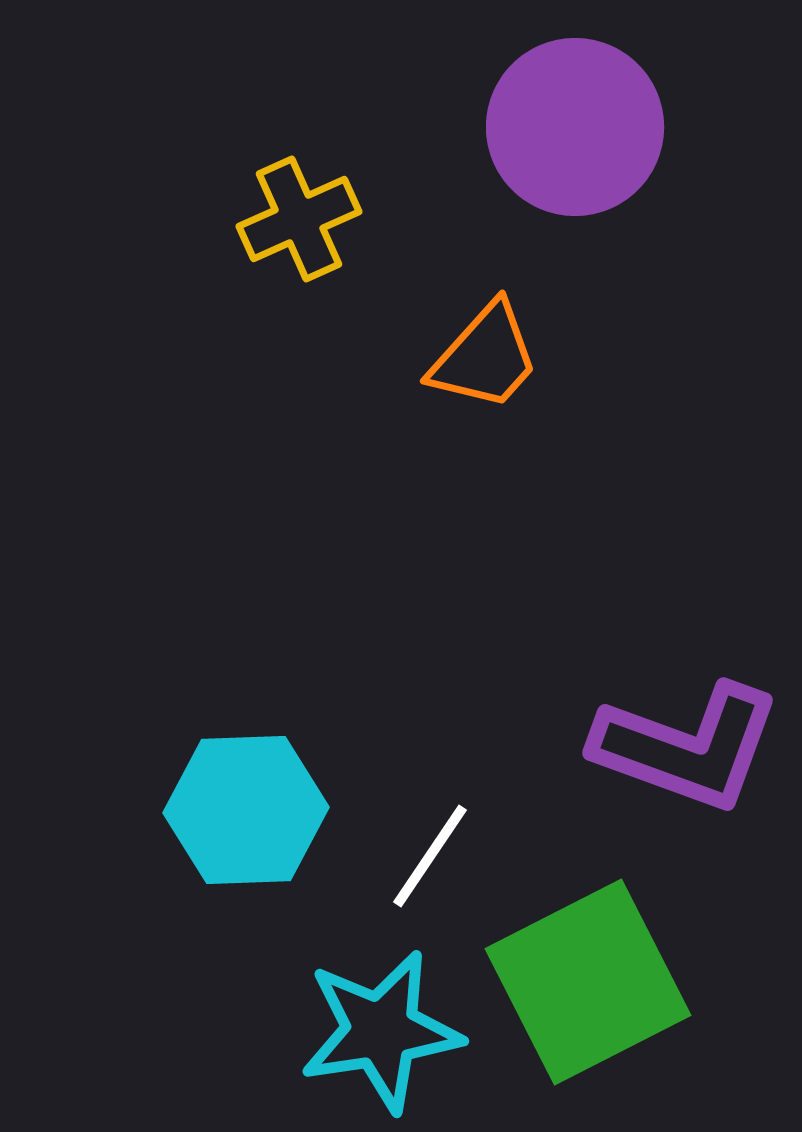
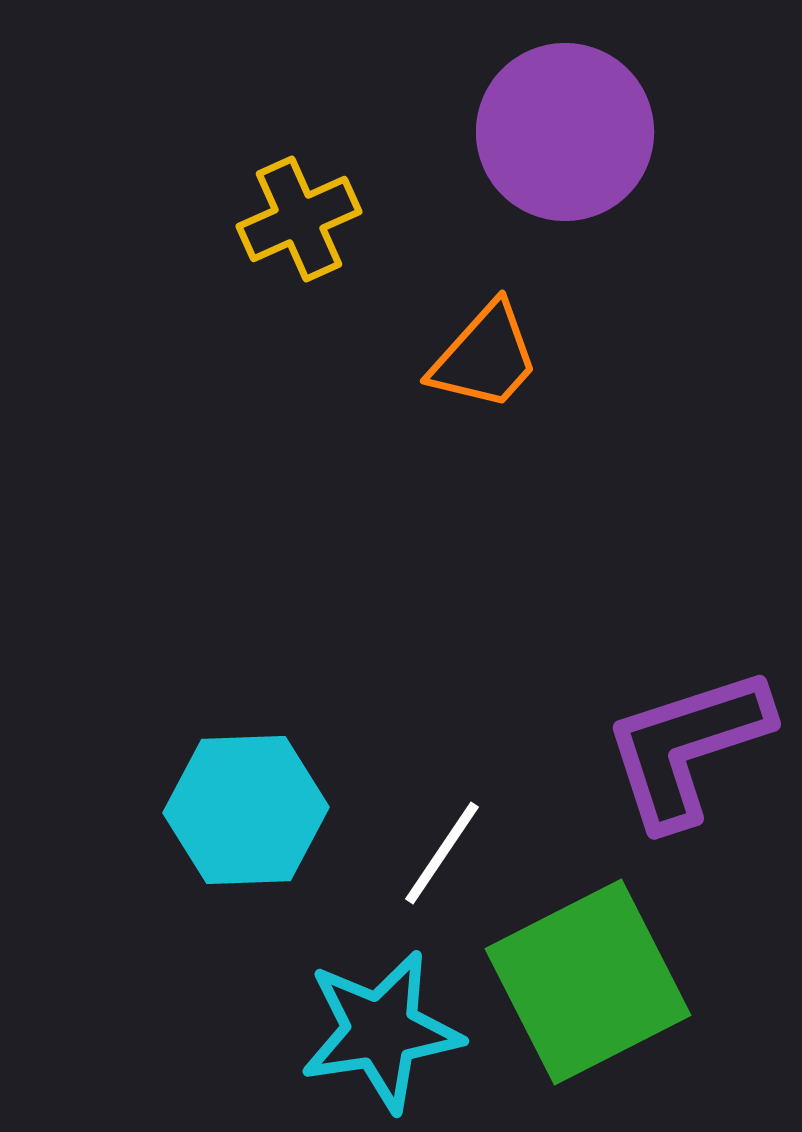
purple circle: moved 10 px left, 5 px down
purple L-shape: rotated 142 degrees clockwise
white line: moved 12 px right, 3 px up
